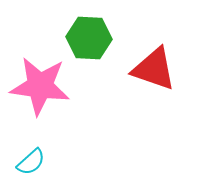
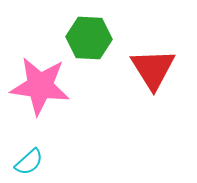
red triangle: moved 1 px left; rotated 39 degrees clockwise
cyan semicircle: moved 2 px left
